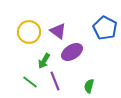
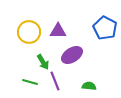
purple triangle: rotated 36 degrees counterclockwise
purple ellipse: moved 3 px down
green arrow: moved 1 px left, 1 px down; rotated 63 degrees counterclockwise
green line: rotated 21 degrees counterclockwise
green semicircle: rotated 80 degrees clockwise
